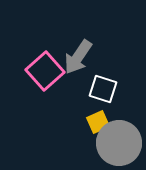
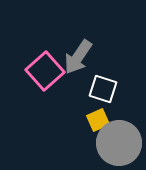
yellow square: moved 2 px up
